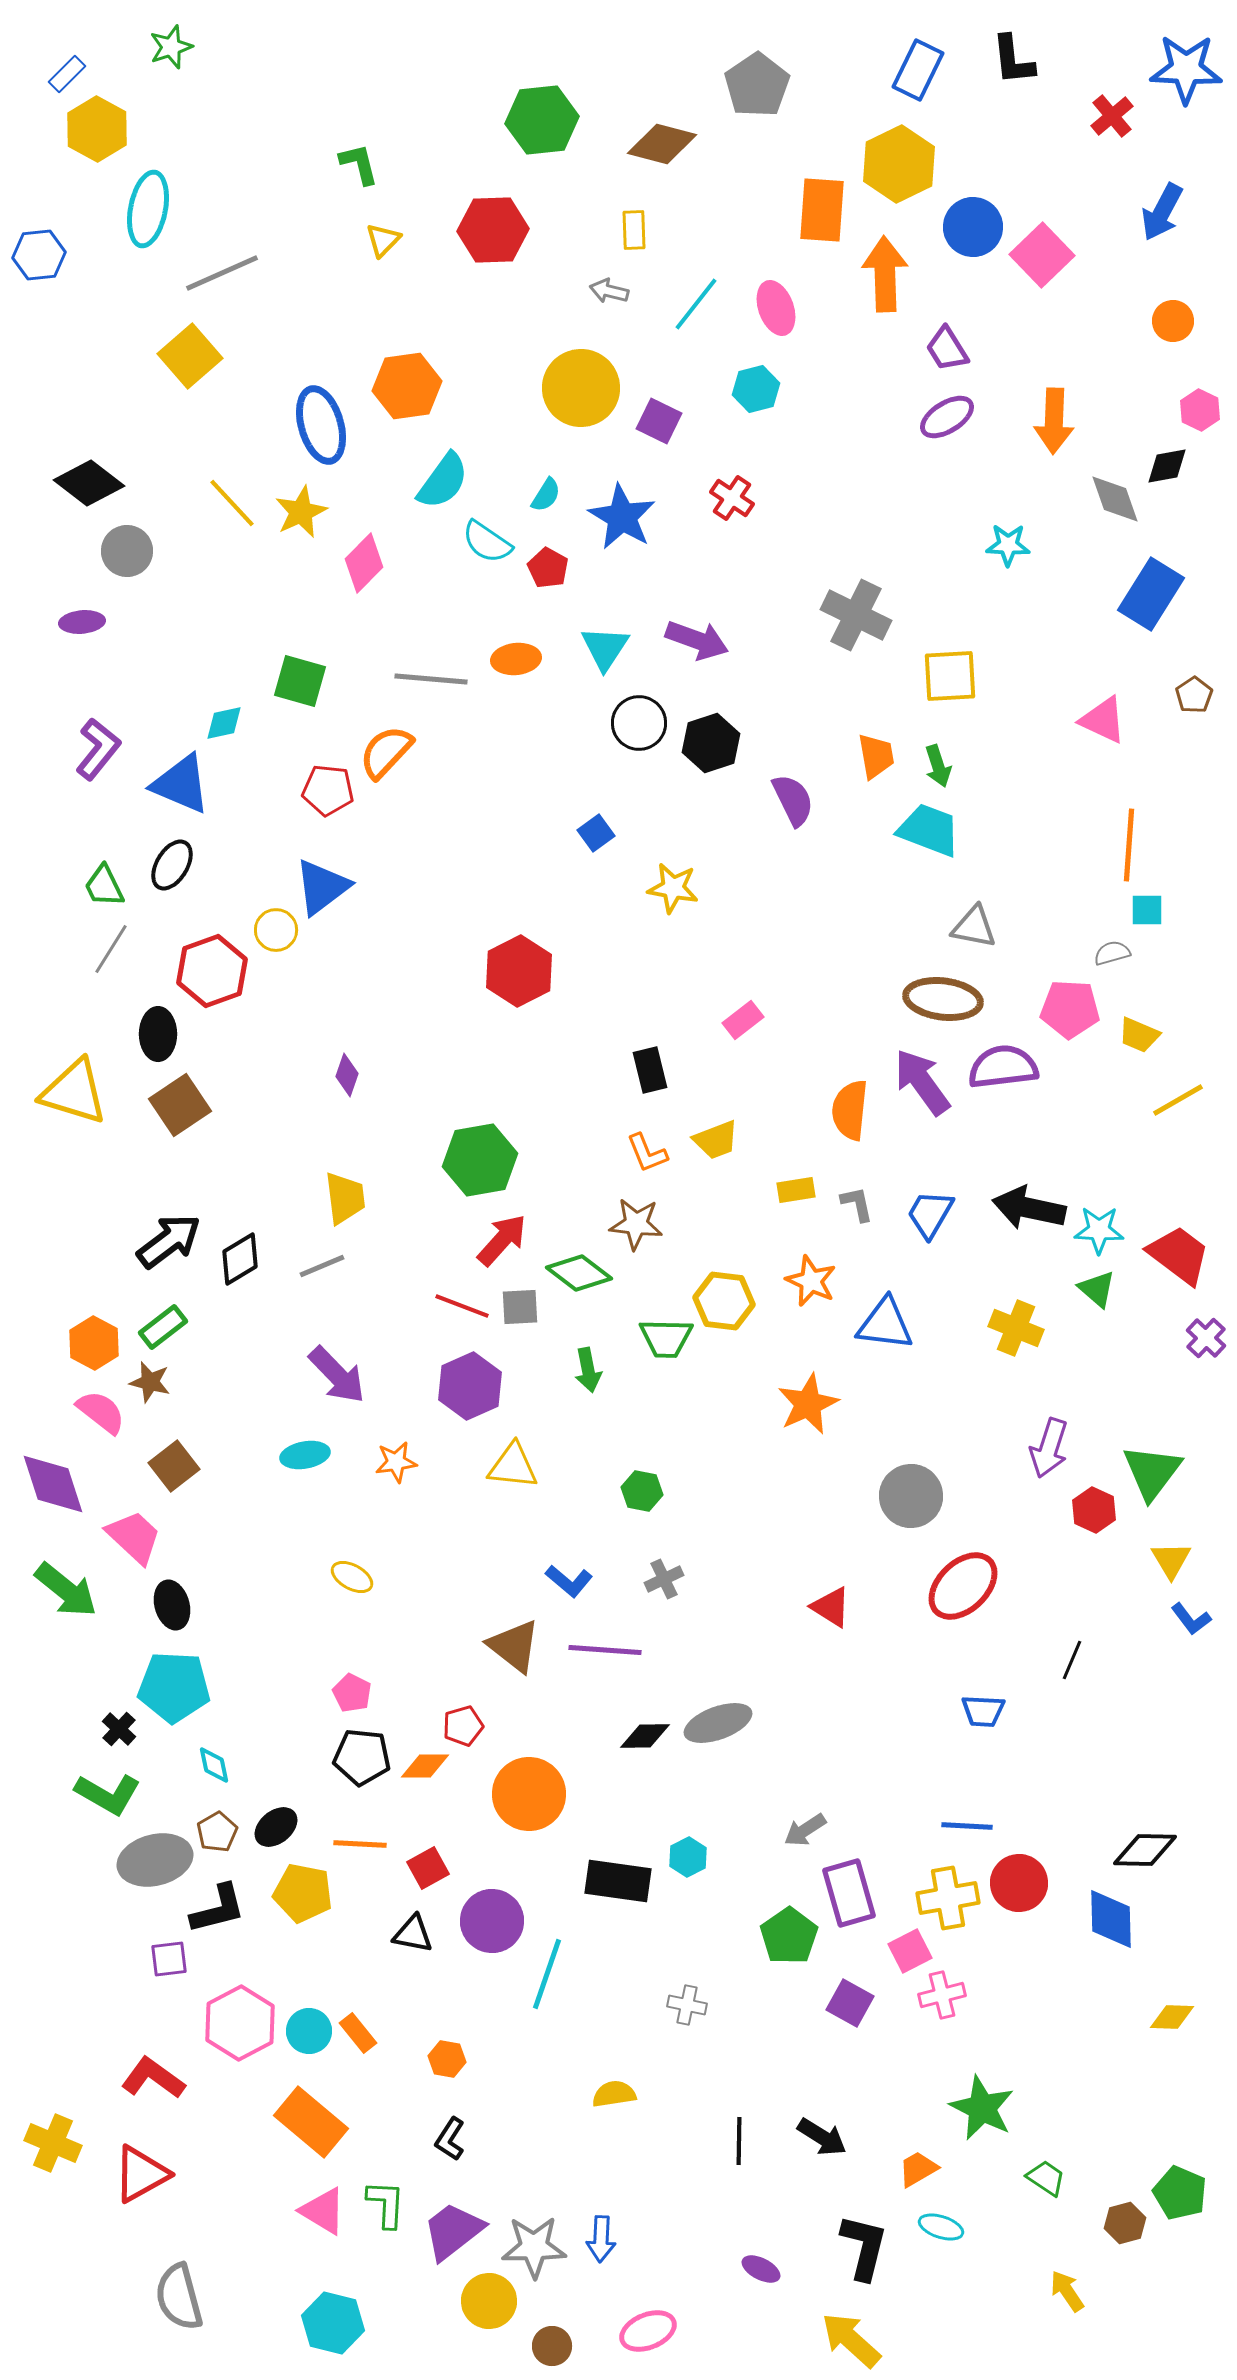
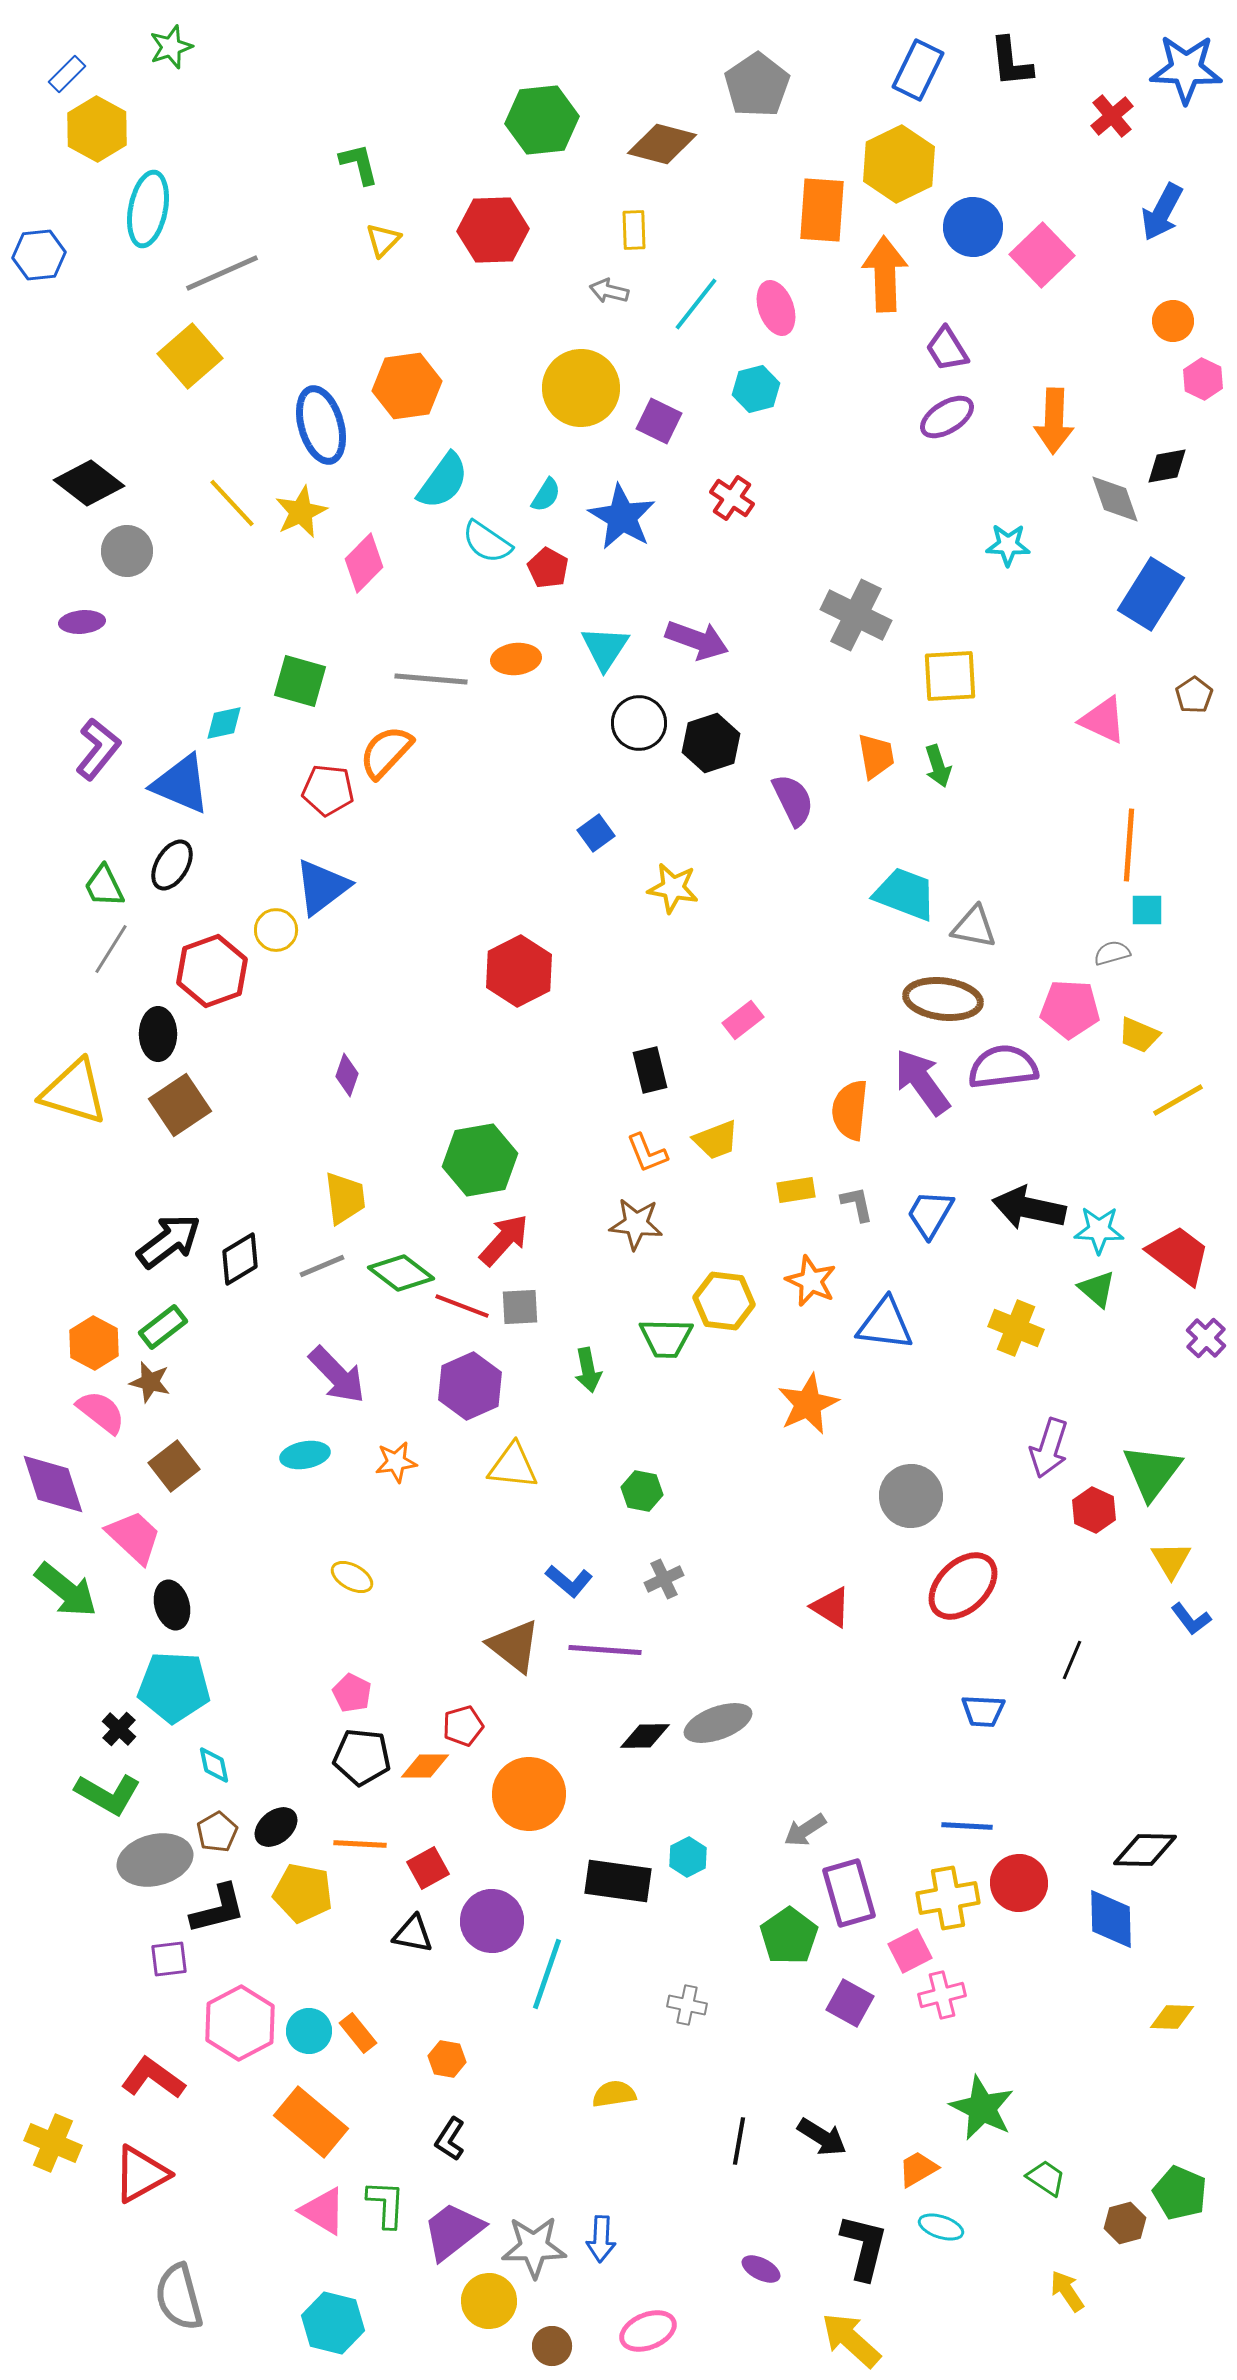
black L-shape at (1013, 60): moved 2 px left, 2 px down
pink hexagon at (1200, 410): moved 3 px right, 31 px up
cyan trapezoid at (929, 830): moved 24 px left, 64 px down
red arrow at (502, 1240): moved 2 px right
green diamond at (579, 1273): moved 178 px left
black line at (739, 2141): rotated 9 degrees clockwise
